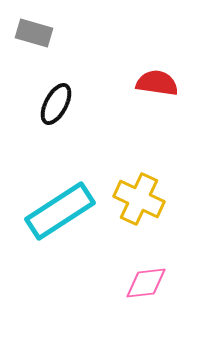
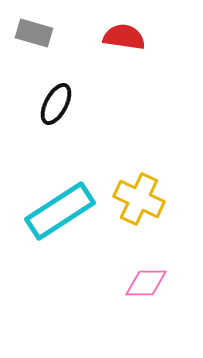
red semicircle: moved 33 px left, 46 px up
pink diamond: rotated 6 degrees clockwise
